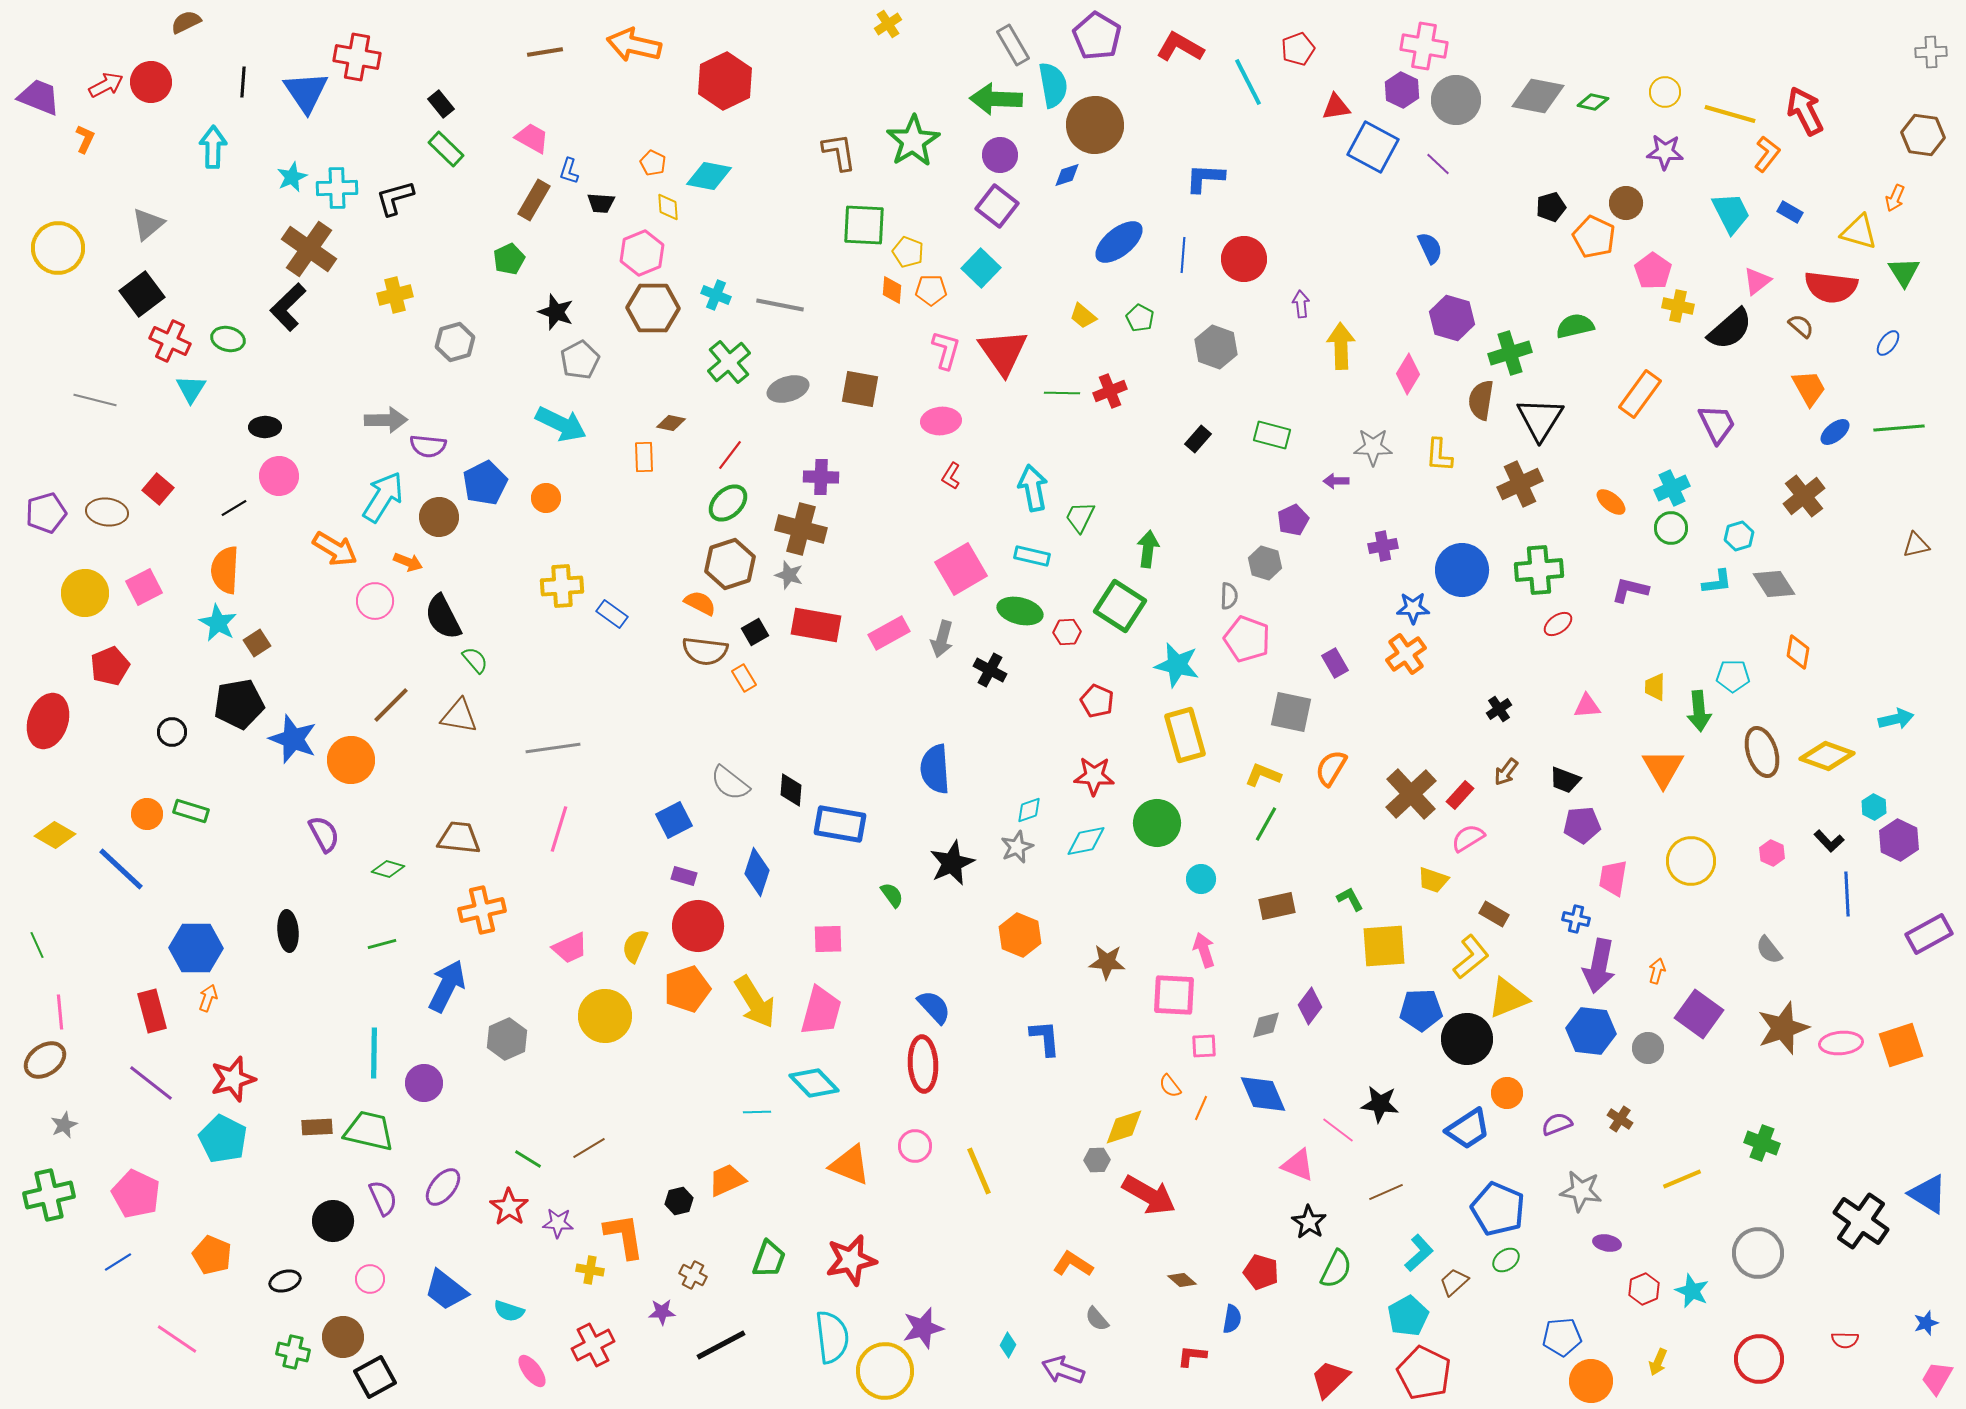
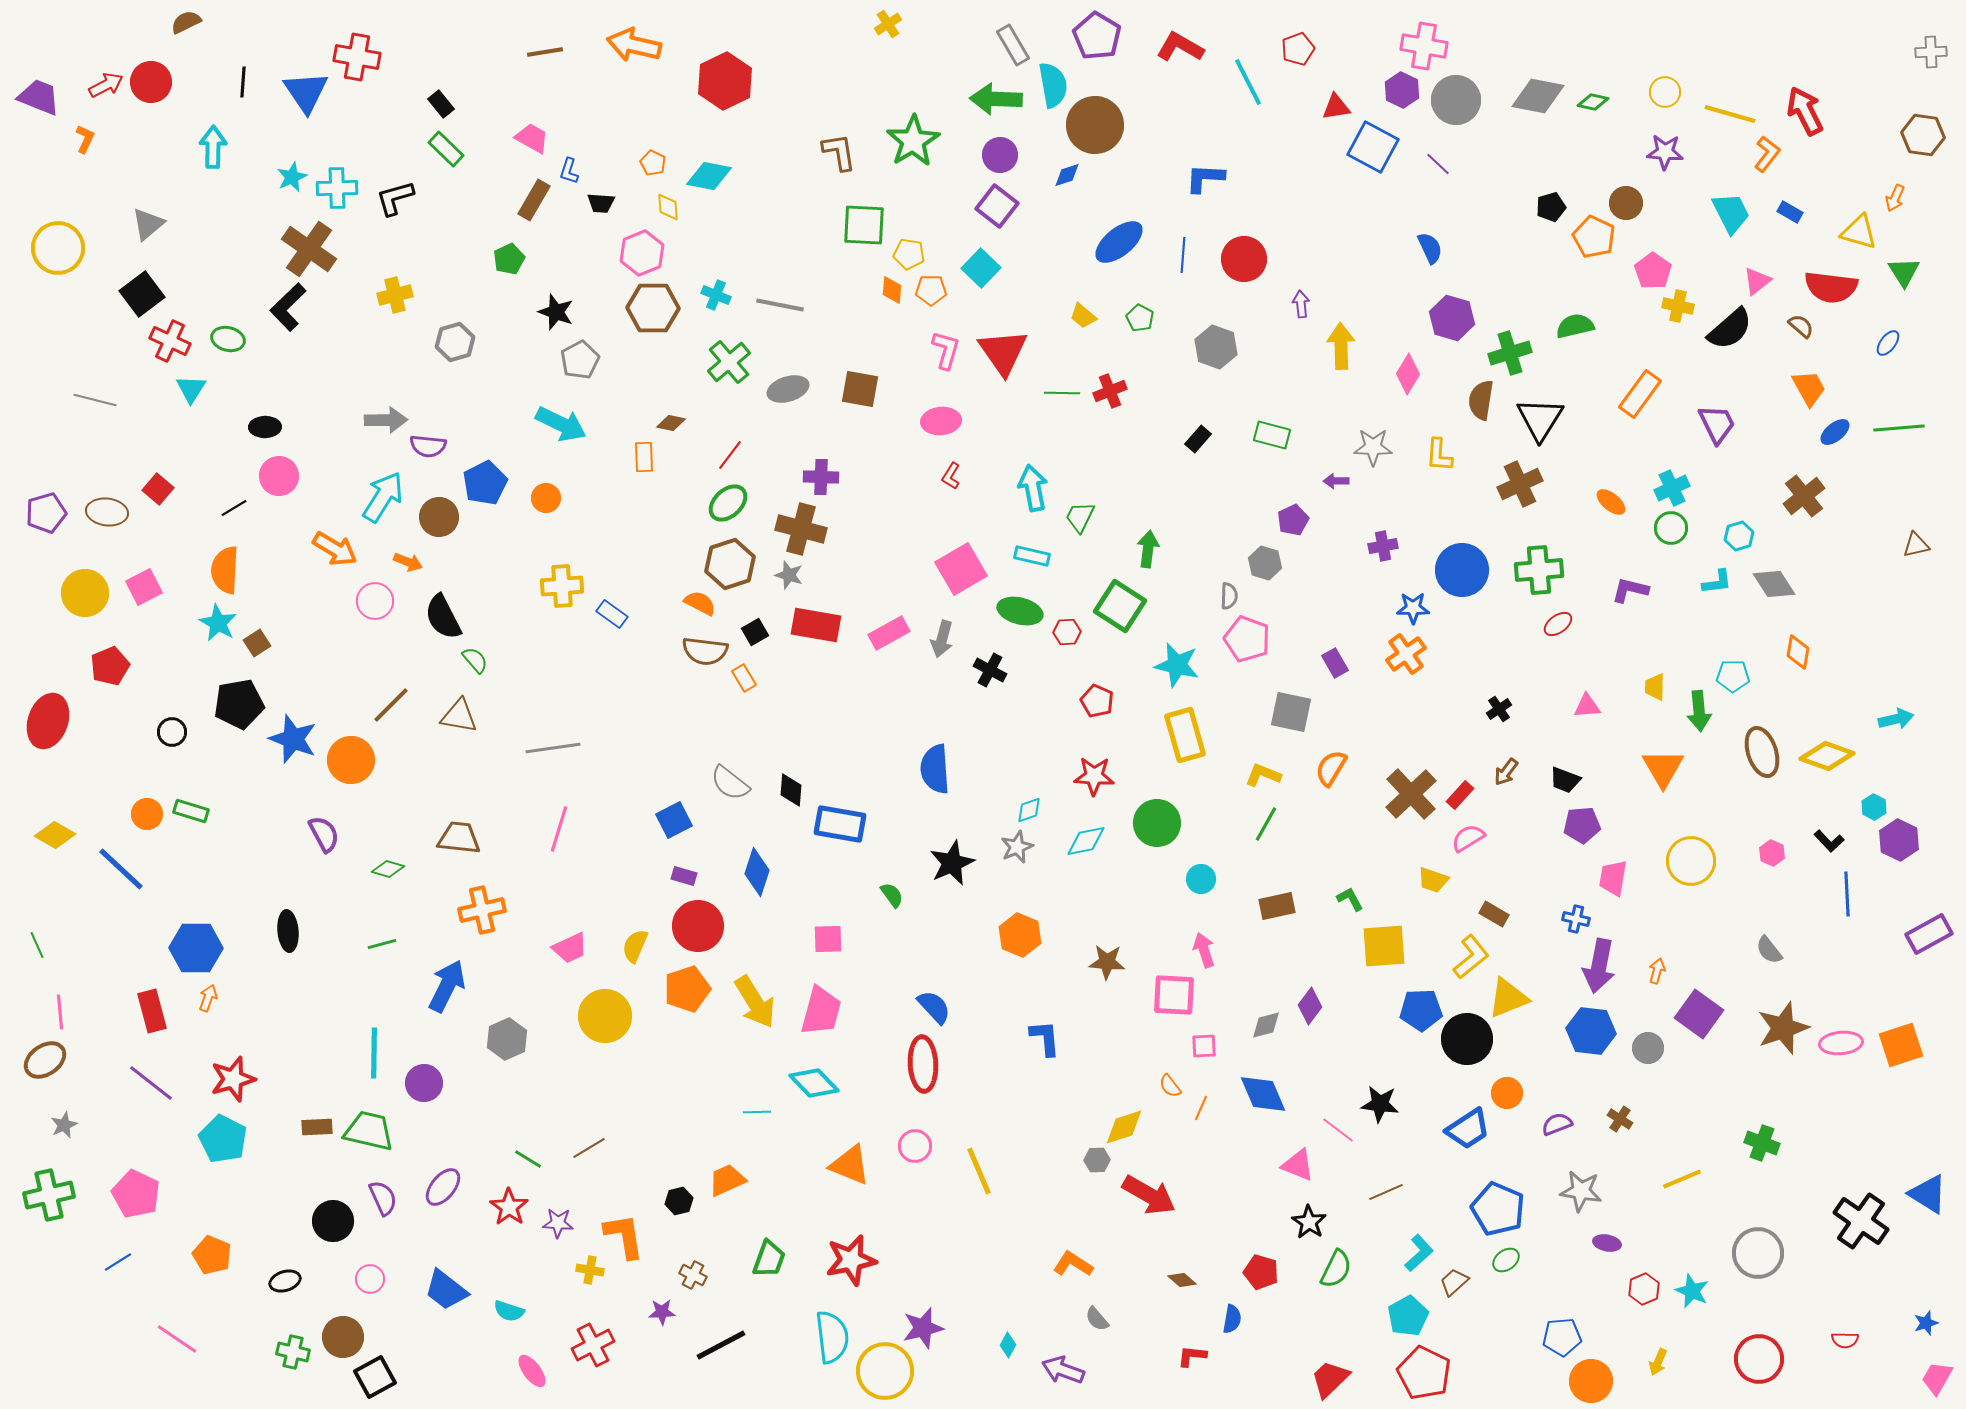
yellow pentagon at (908, 252): moved 1 px right, 2 px down; rotated 12 degrees counterclockwise
